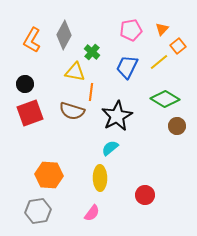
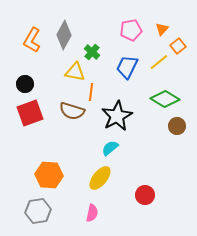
yellow ellipse: rotated 40 degrees clockwise
pink semicircle: rotated 24 degrees counterclockwise
